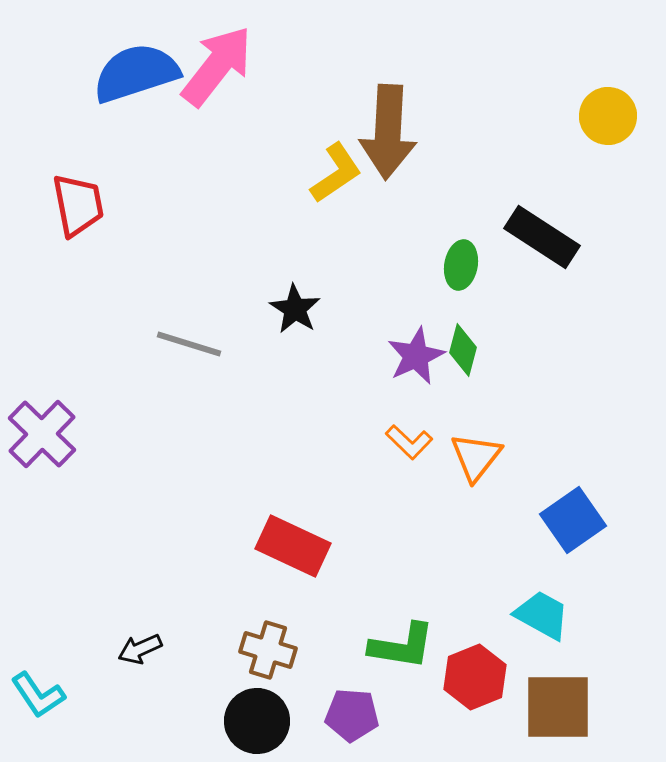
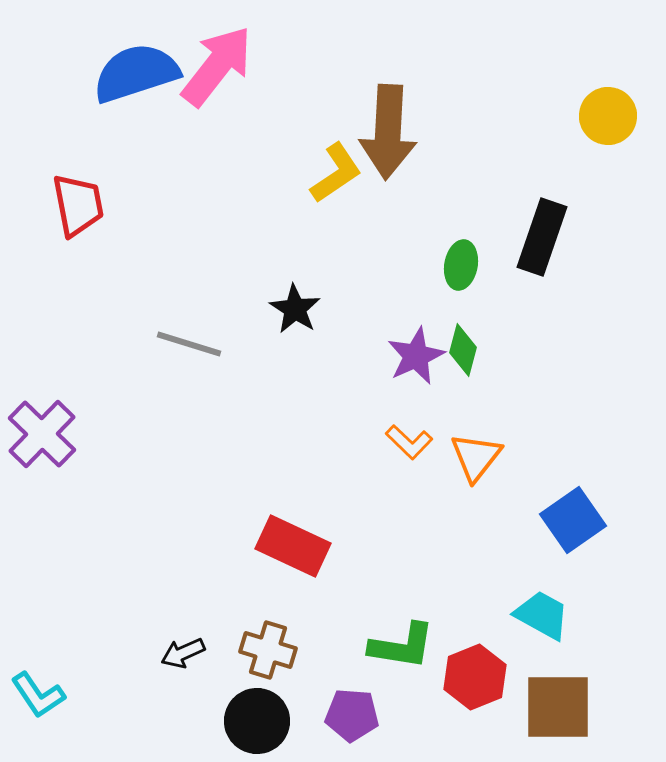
black rectangle: rotated 76 degrees clockwise
black arrow: moved 43 px right, 4 px down
